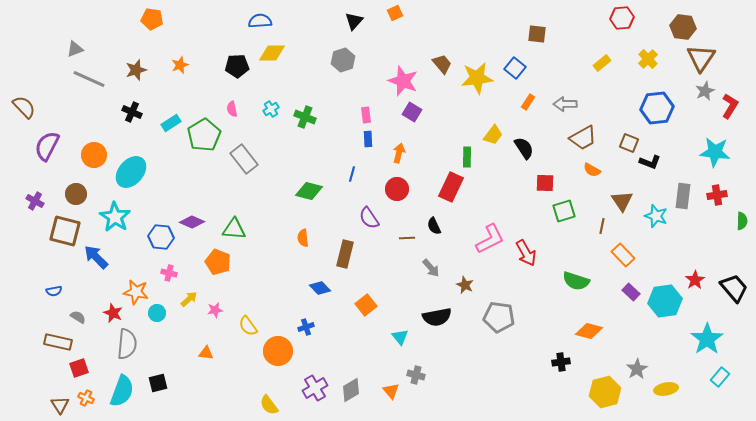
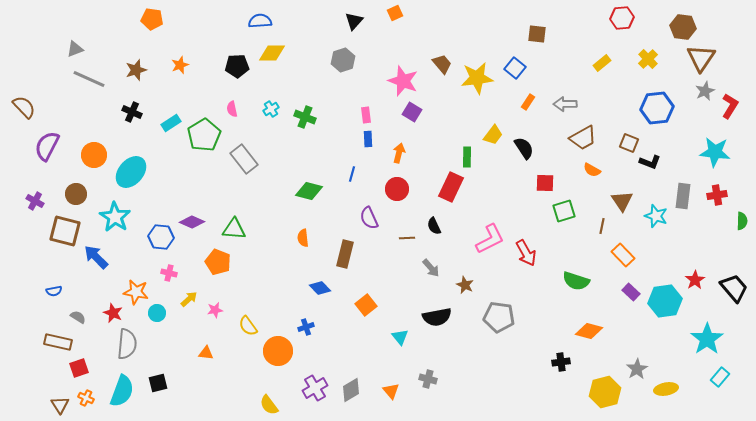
purple semicircle at (369, 218): rotated 10 degrees clockwise
gray cross at (416, 375): moved 12 px right, 4 px down
